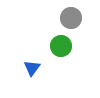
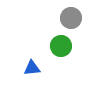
blue triangle: rotated 48 degrees clockwise
